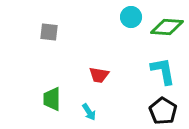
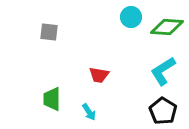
cyan L-shape: rotated 112 degrees counterclockwise
